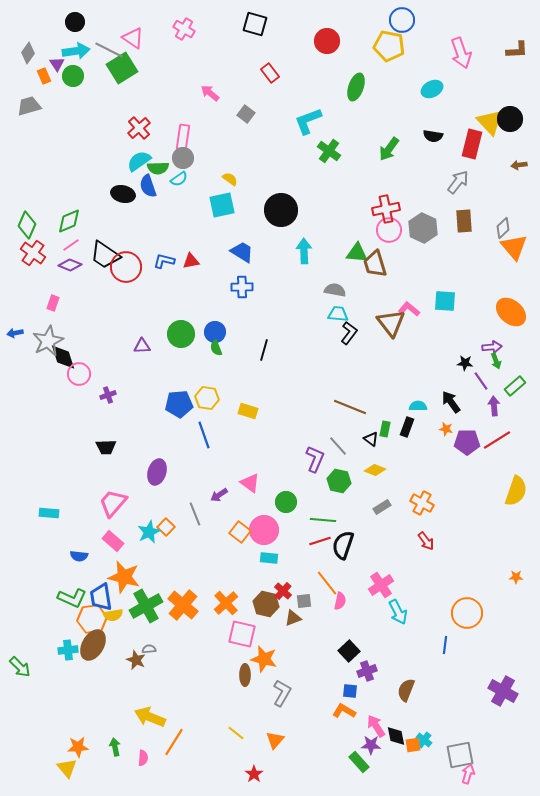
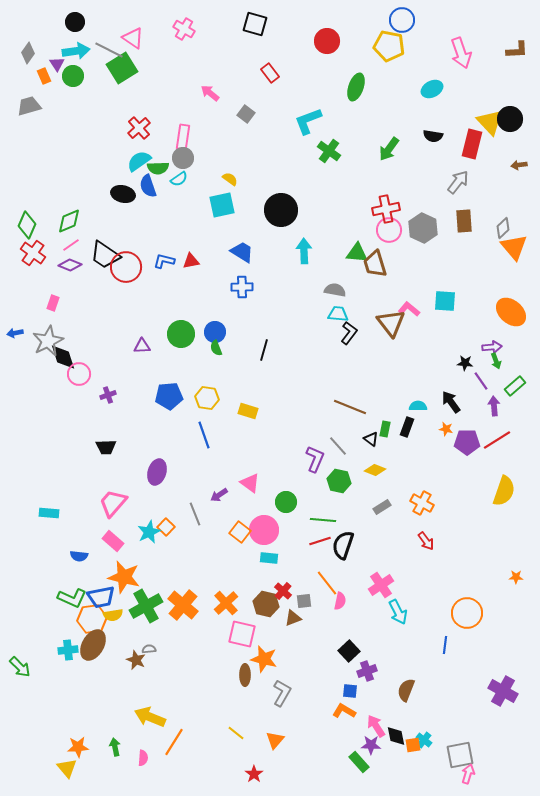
blue pentagon at (179, 404): moved 10 px left, 8 px up
yellow semicircle at (516, 491): moved 12 px left
blue trapezoid at (101, 597): rotated 92 degrees counterclockwise
